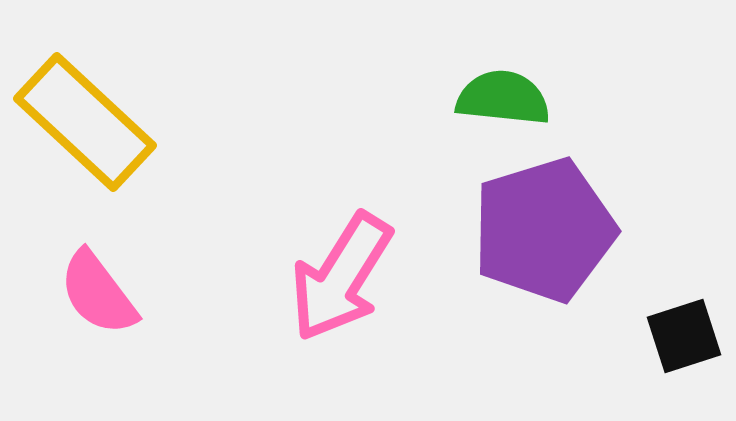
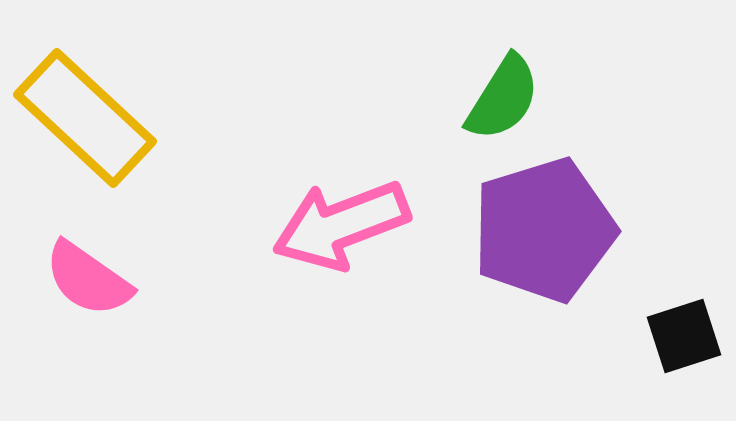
green semicircle: rotated 116 degrees clockwise
yellow rectangle: moved 4 px up
pink arrow: moved 52 px up; rotated 37 degrees clockwise
pink semicircle: moved 10 px left, 14 px up; rotated 18 degrees counterclockwise
